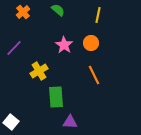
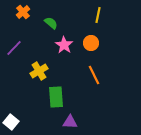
green semicircle: moved 7 px left, 13 px down
